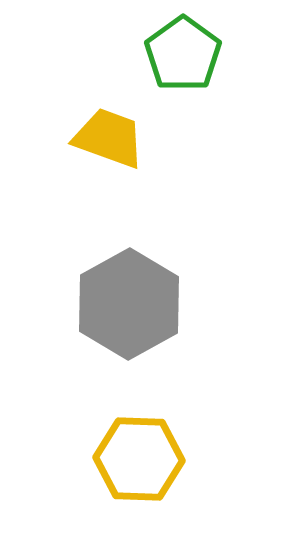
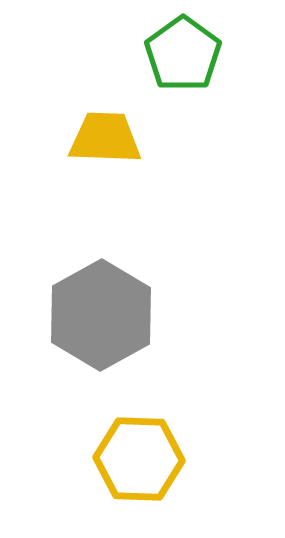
yellow trapezoid: moved 4 px left; rotated 18 degrees counterclockwise
gray hexagon: moved 28 px left, 11 px down
